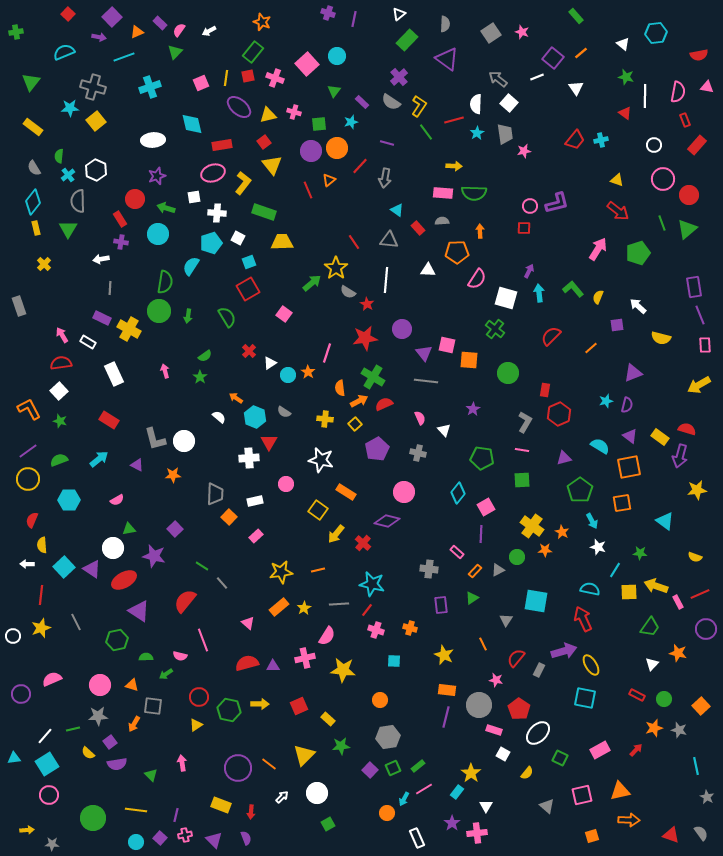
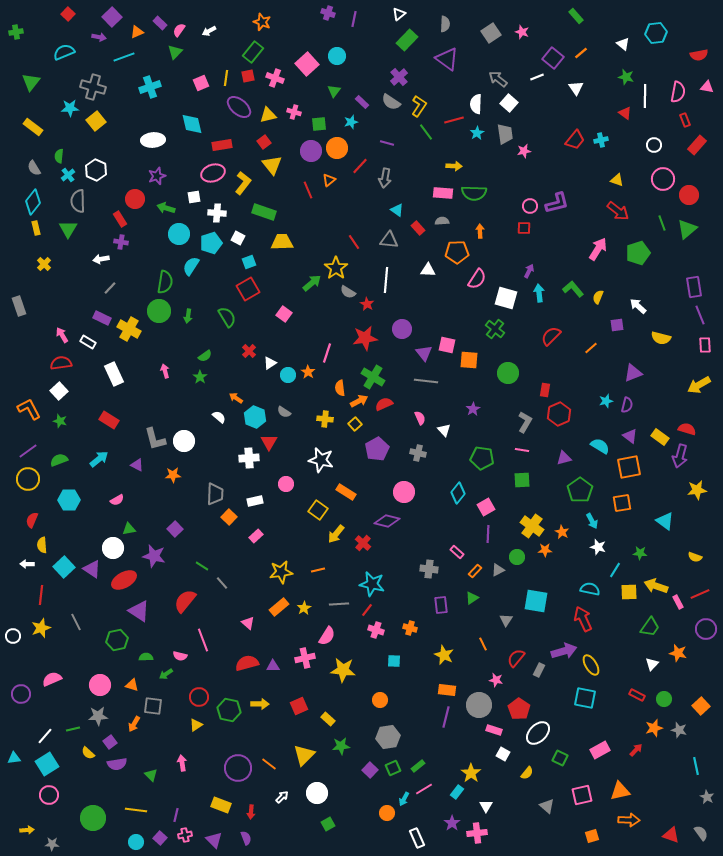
cyan circle at (158, 234): moved 21 px right
gray line at (110, 288): rotated 40 degrees clockwise
purple line at (481, 534): moved 7 px right
